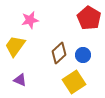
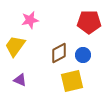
red pentagon: moved 4 px down; rotated 30 degrees counterclockwise
brown diamond: rotated 15 degrees clockwise
yellow square: moved 2 px left, 1 px up; rotated 20 degrees clockwise
